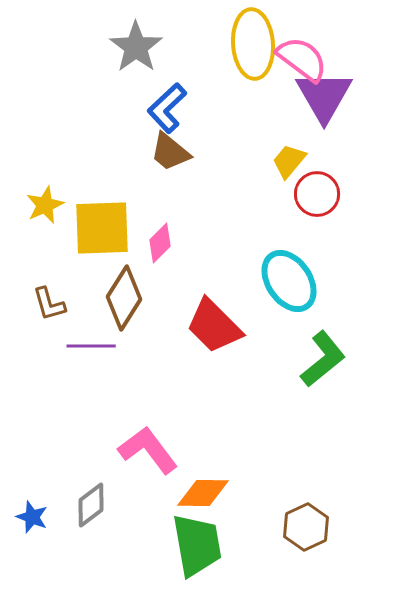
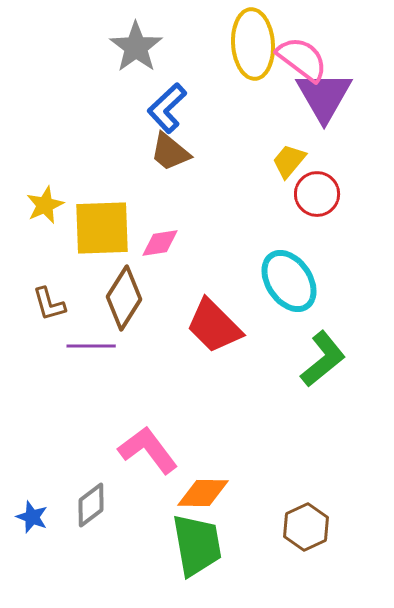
pink diamond: rotated 36 degrees clockwise
